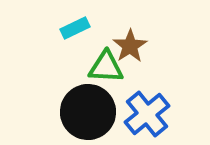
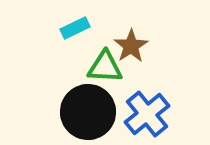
brown star: moved 1 px right
green triangle: moved 1 px left
